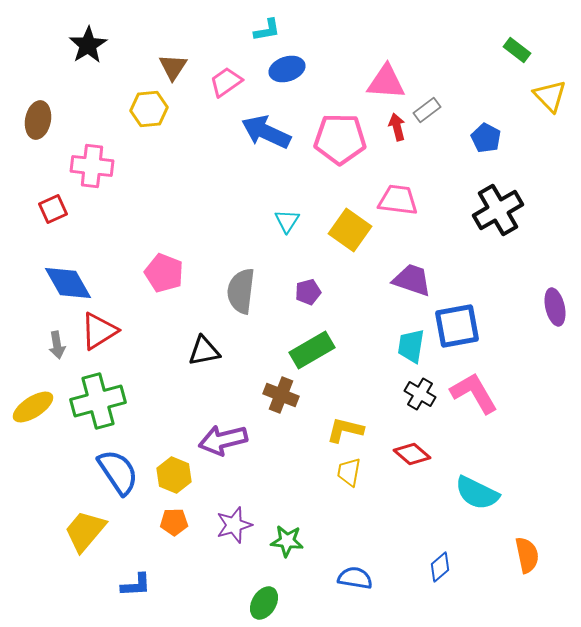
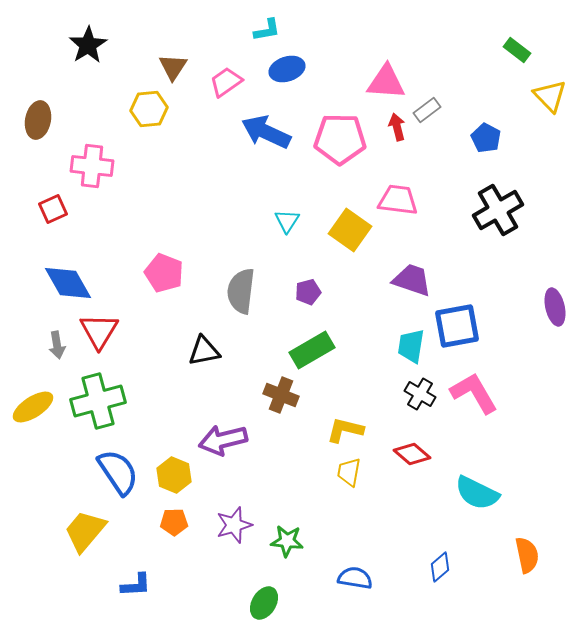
red triangle at (99, 331): rotated 27 degrees counterclockwise
